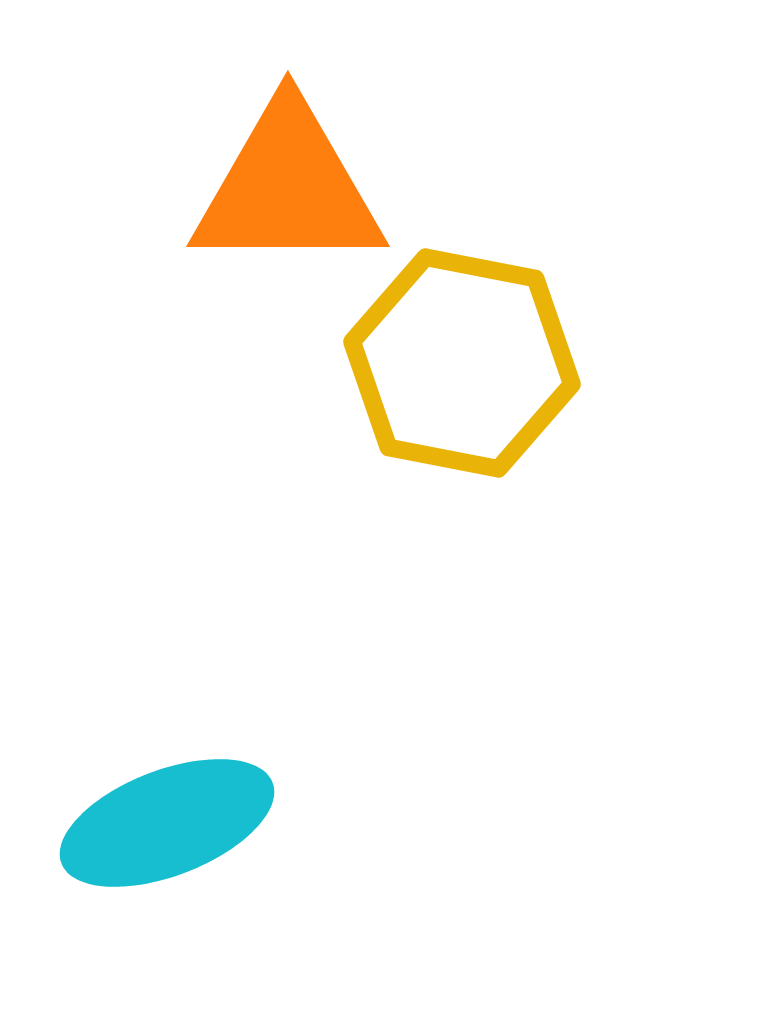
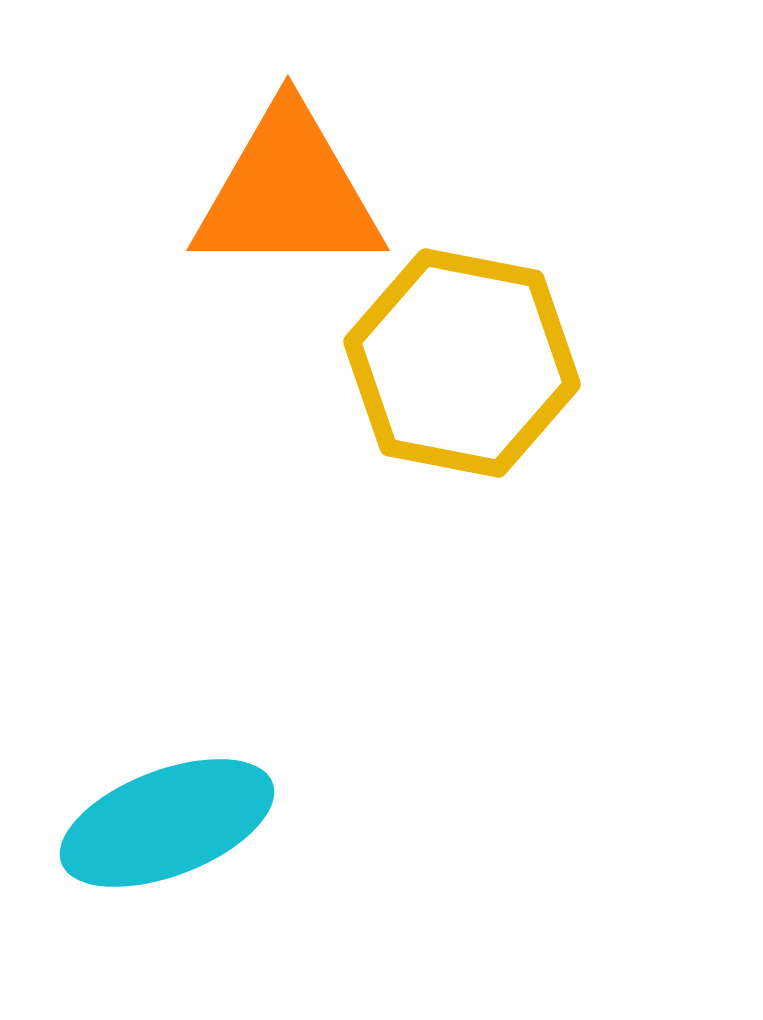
orange triangle: moved 4 px down
